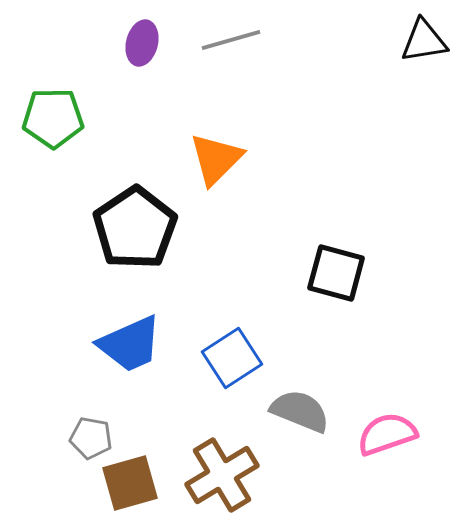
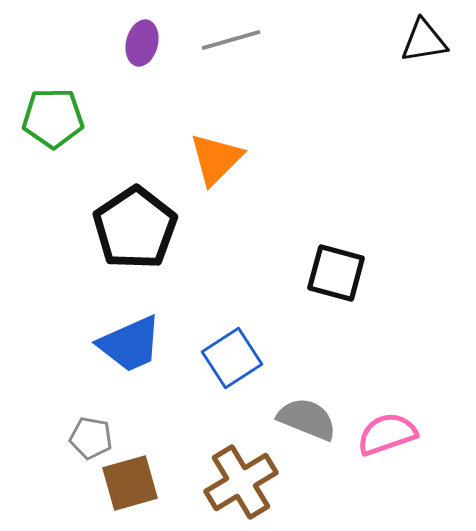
gray semicircle: moved 7 px right, 8 px down
brown cross: moved 19 px right, 7 px down
